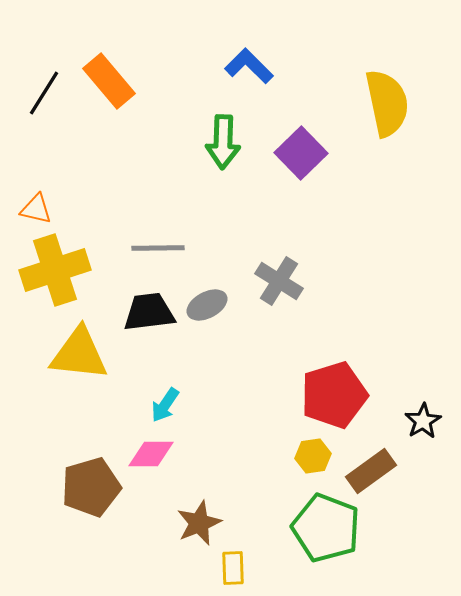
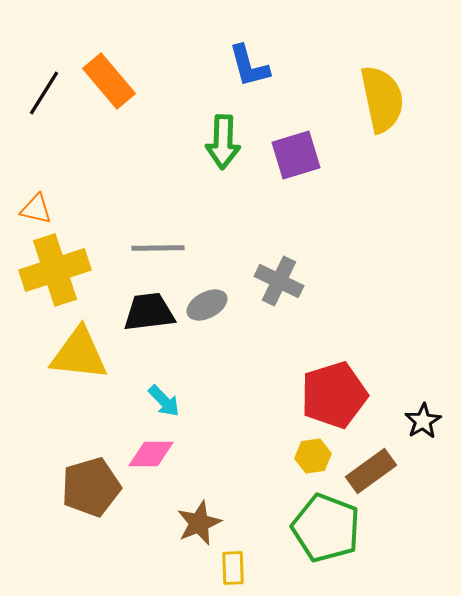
blue L-shape: rotated 150 degrees counterclockwise
yellow semicircle: moved 5 px left, 4 px up
purple square: moved 5 px left, 2 px down; rotated 27 degrees clockwise
gray cross: rotated 6 degrees counterclockwise
cyan arrow: moved 1 px left, 4 px up; rotated 78 degrees counterclockwise
